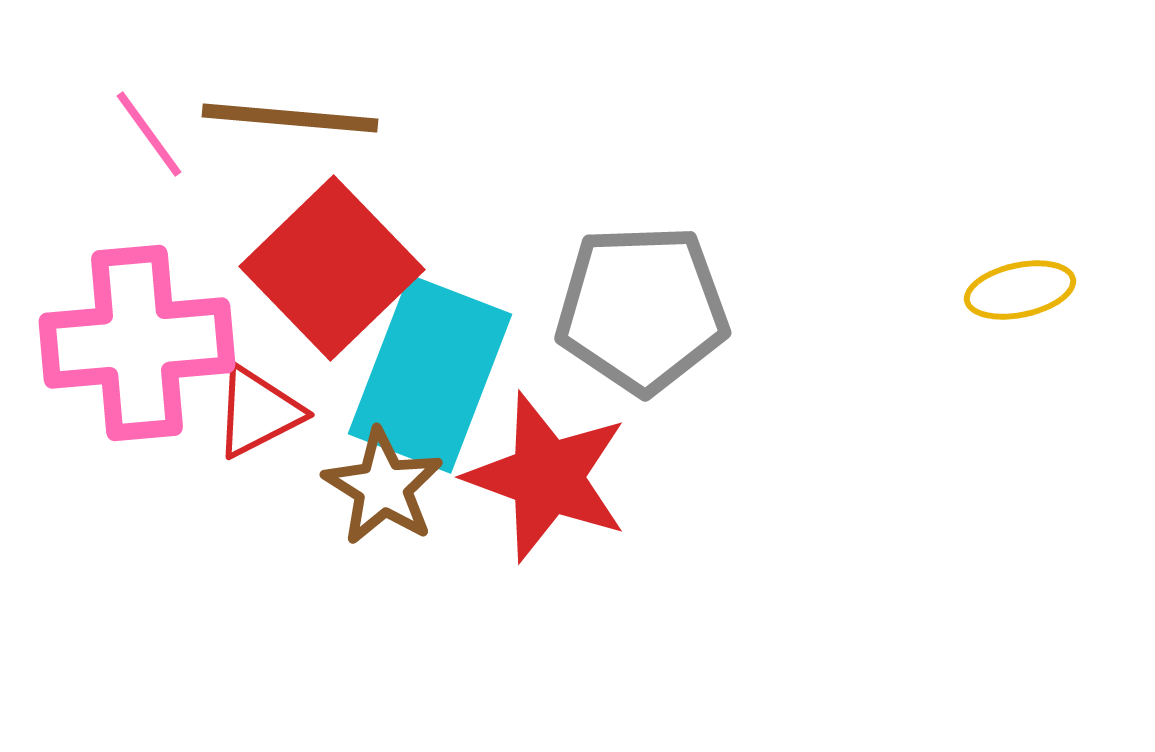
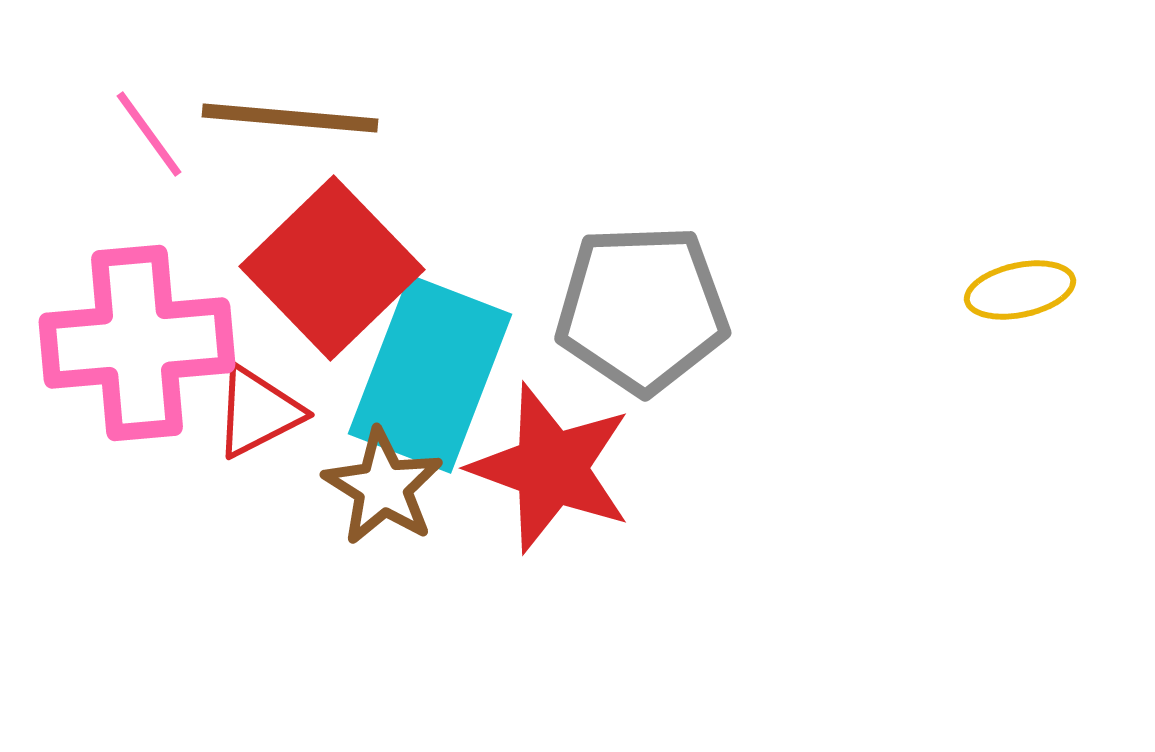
red star: moved 4 px right, 9 px up
